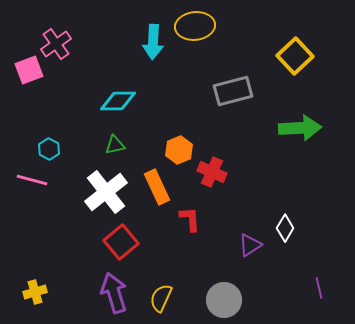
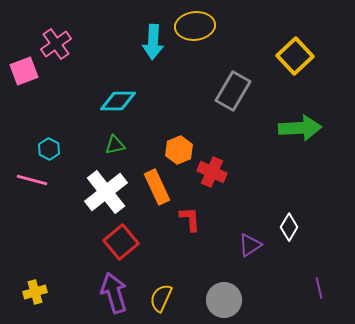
pink square: moved 5 px left, 1 px down
gray rectangle: rotated 45 degrees counterclockwise
white diamond: moved 4 px right, 1 px up
